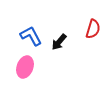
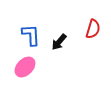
blue L-shape: moved 1 px up; rotated 25 degrees clockwise
pink ellipse: rotated 25 degrees clockwise
